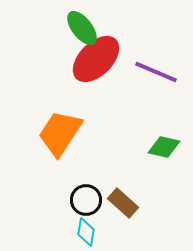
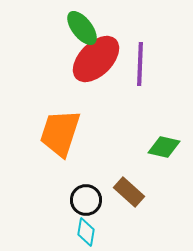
purple line: moved 16 px left, 8 px up; rotated 69 degrees clockwise
orange trapezoid: rotated 15 degrees counterclockwise
brown rectangle: moved 6 px right, 11 px up
